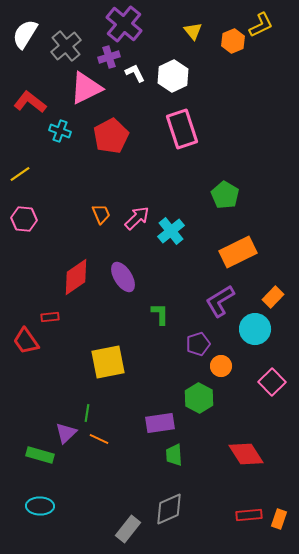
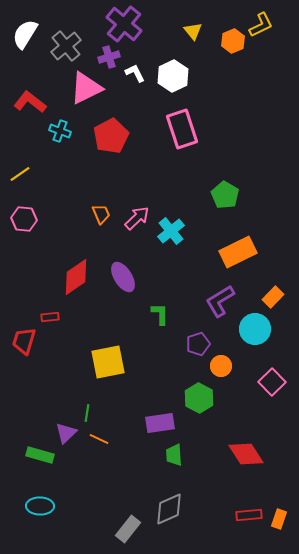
red trapezoid at (26, 341): moved 2 px left; rotated 52 degrees clockwise
